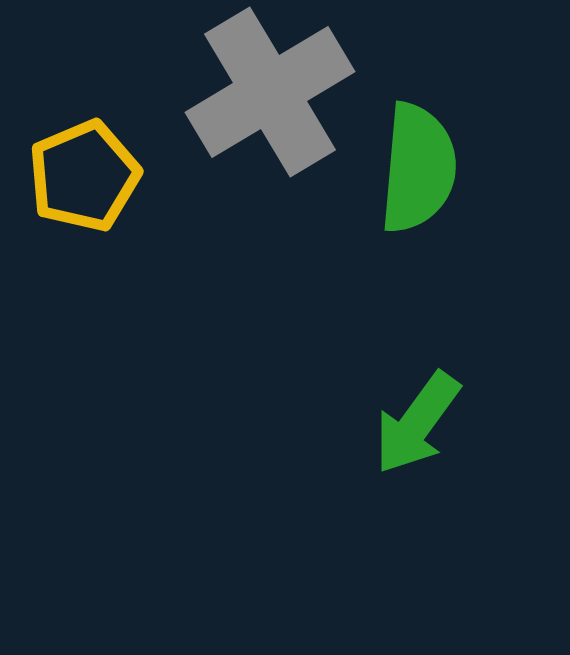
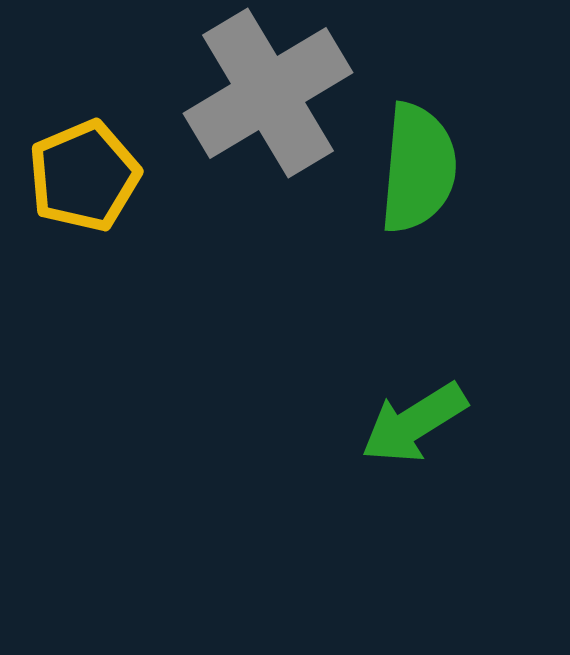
gray cross: moved 2 px left, 1 px down
green arrow: moved 3 px left; rotated 22 degrees clockwise
